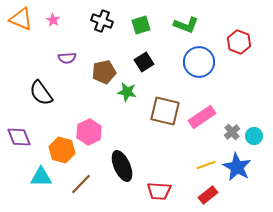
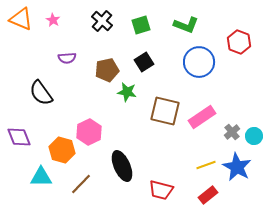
black cross: rotated 20 degrees clockwise
brown pentagon: moved 3 px right, 2 px up
red trapezoid: moved 2 px right, 1 px up; rotated 10 degrees clockwise
